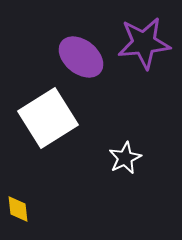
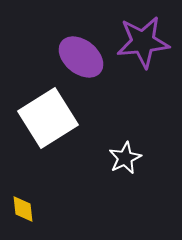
purple star: moved 1 px left, 1 px up
yellow diamond: moved 5 px right
